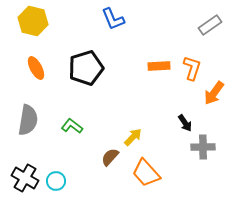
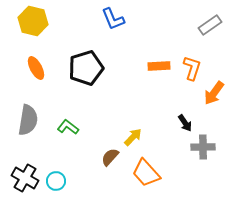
green L-shape: moved 4 px left, 1 px down
